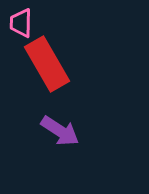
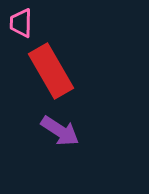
red rectangle: moved 4 px right, 7 px down
